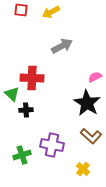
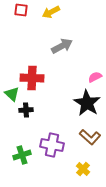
brown L-shape: moved 1 px left, 1 px down
